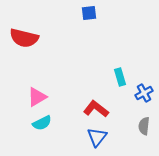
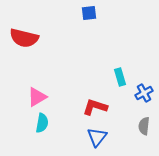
red L-shape: moved 1 px left, 2 px up; rotated 20 degrees counterclockwise
cyan semicircle: rotated 54 degrees counterclockwise
